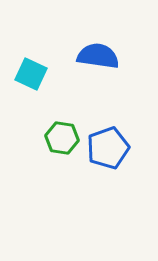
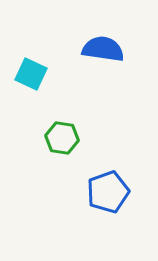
blue semicircle: moved 5 px right, 7 px up
blue pentagon: moved 44 px down
